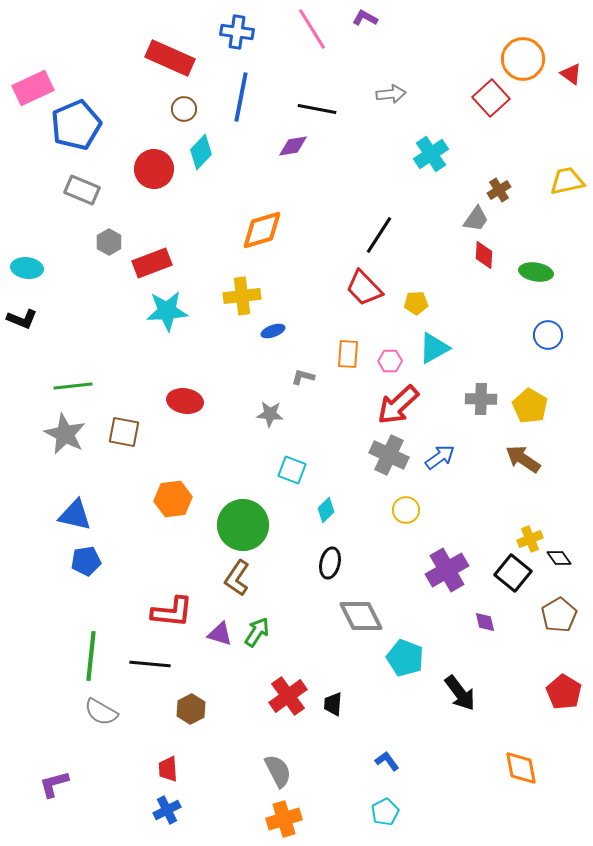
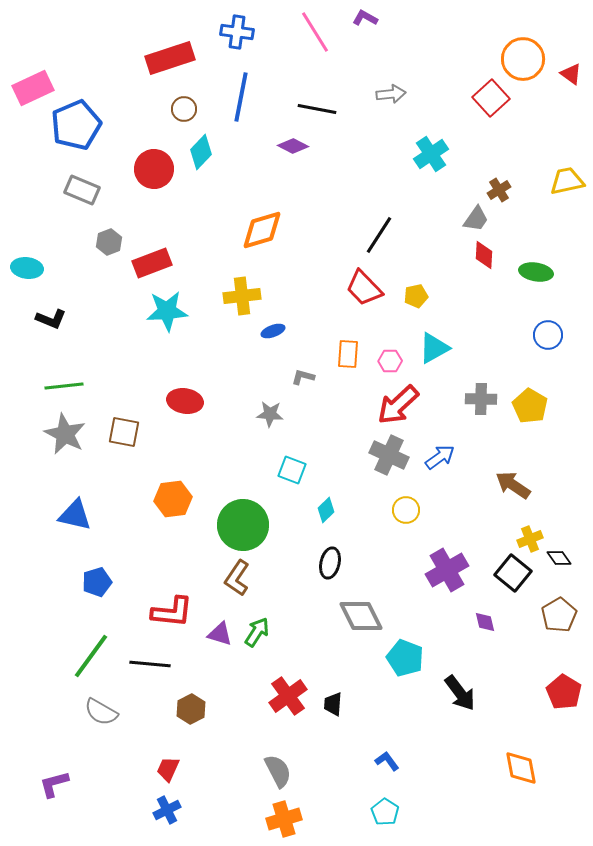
pink line at (312, 29): moved 3 px right, 3 px down
red rectangle at (170, 58): rotated 42 degrees counterclockwise
purple diamond at (293, 146): rotated 36 degrees clockwise
gray hexagon at (109, 242): rotated 10 degrees clockwise
yellow pentagon at (416, 303): moved 7 px up; rotated 10 degrees counterclockwise
black L-shape at (22, 319): moved 29 px right
green line at (73, 386): moved 9 px left
brown arrow at (523, 459): moved 10 px left, 26 px down
blue pentagon at (86, 561): moved 11 px right, 21 px down; rotated 8 degrees counterclockwise
green line at (91, 656): rotated 30 degrees clockwise
red trapezoid at (168, 769): rotated 28 degrees clockwise
cyan pentagon at (385, 812): rotated 12 degrees counterclockwise
